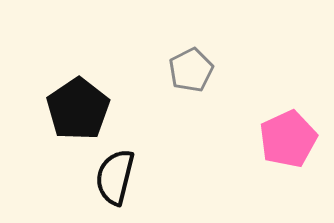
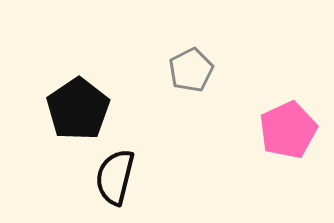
pink pentagon: moved 9 px up
